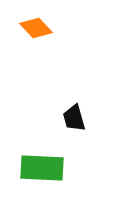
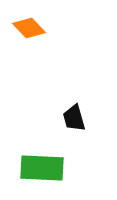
orange diamond: moved 7 px left
